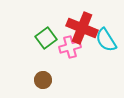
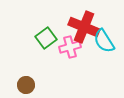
red cross: moved 2 px right, 1 px up
cyan semicircle: moved 2 px left, 1 px down
brown circle: moved 17 px left, 5 px down
